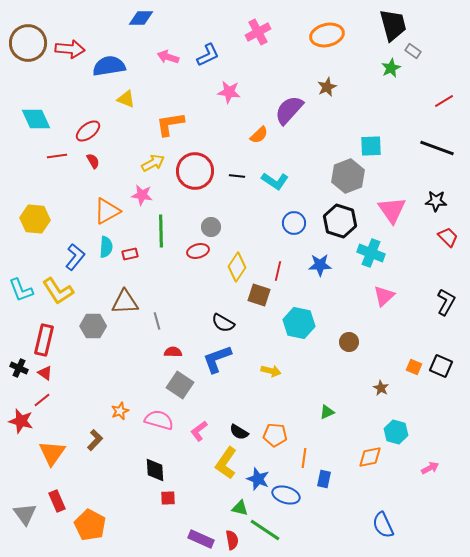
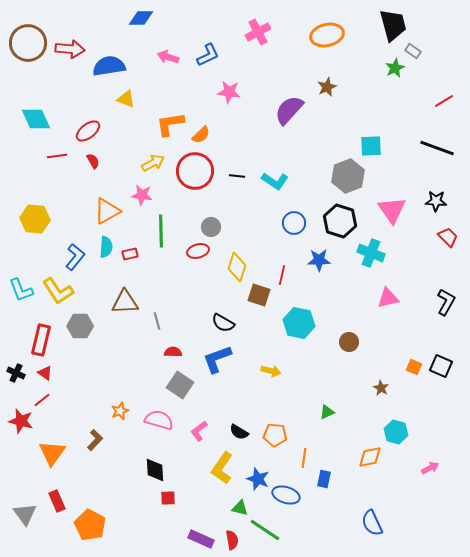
green star at (391, 68): moved 4 px right
orange semicircle at (259, 135): moved 58 px left
blue star at (320, 265): moved 1 px left, 5 px up
yellow diamond at (237, 267): rotated 16 degrees counterclockwise
red line at (278, 271): moved 4 px right, 4 px down
pink triangle at (384, 296): moved 4 px right, 2 px down; rotated 30 degrees clockwise
gray hexagon at (93, 326): moved 13 px left
red rectangle at (44, 340): moved 3 px left
black cross at (19, 368): moved 3 px left, 5 px down
yellow L-shape at (226, 463): moved 4 px left, 5 px down
blue semicircle at (383, 525): moved 11 px left, 2 px up
